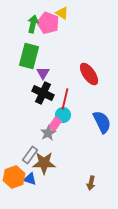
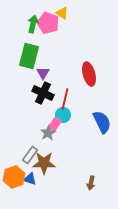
red ellipse: rotated 20 degrees clockwise
